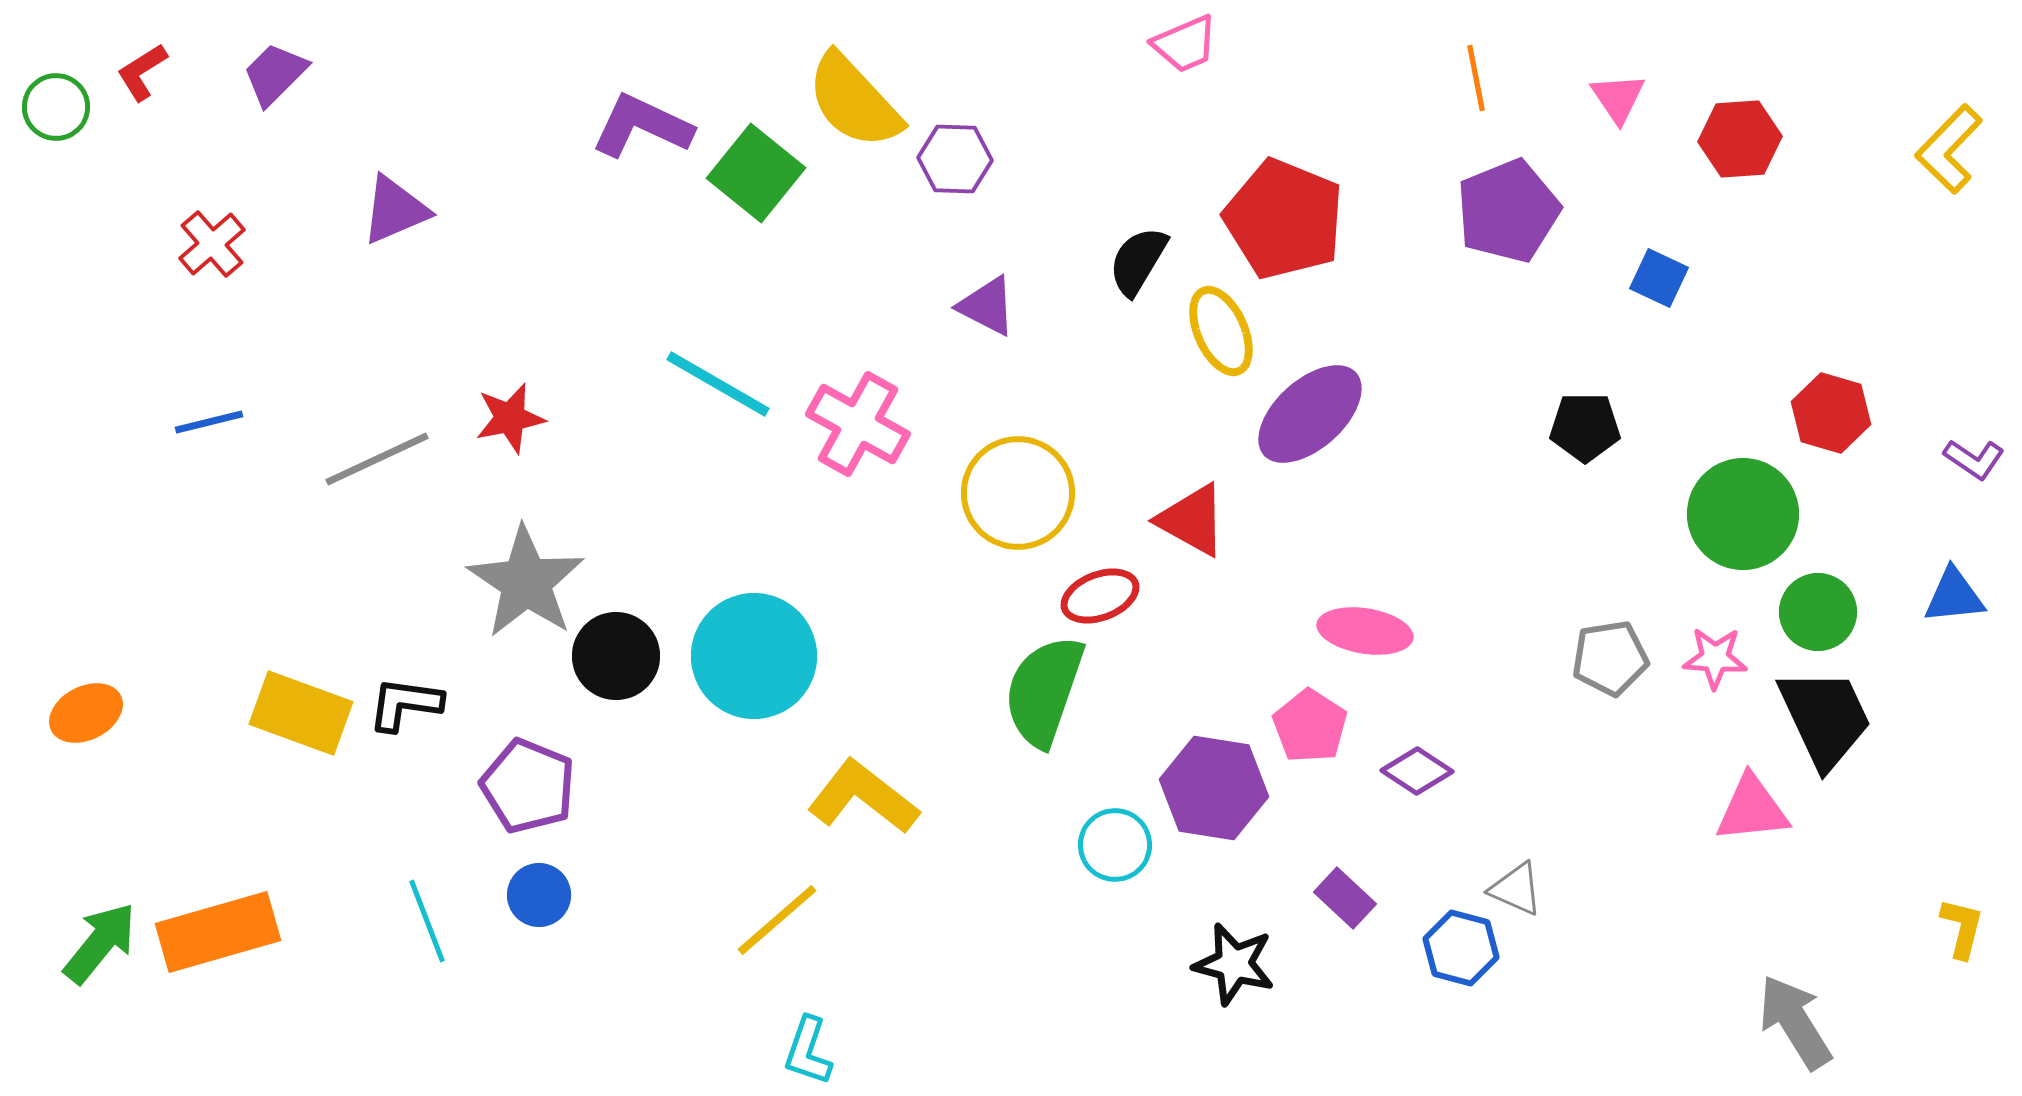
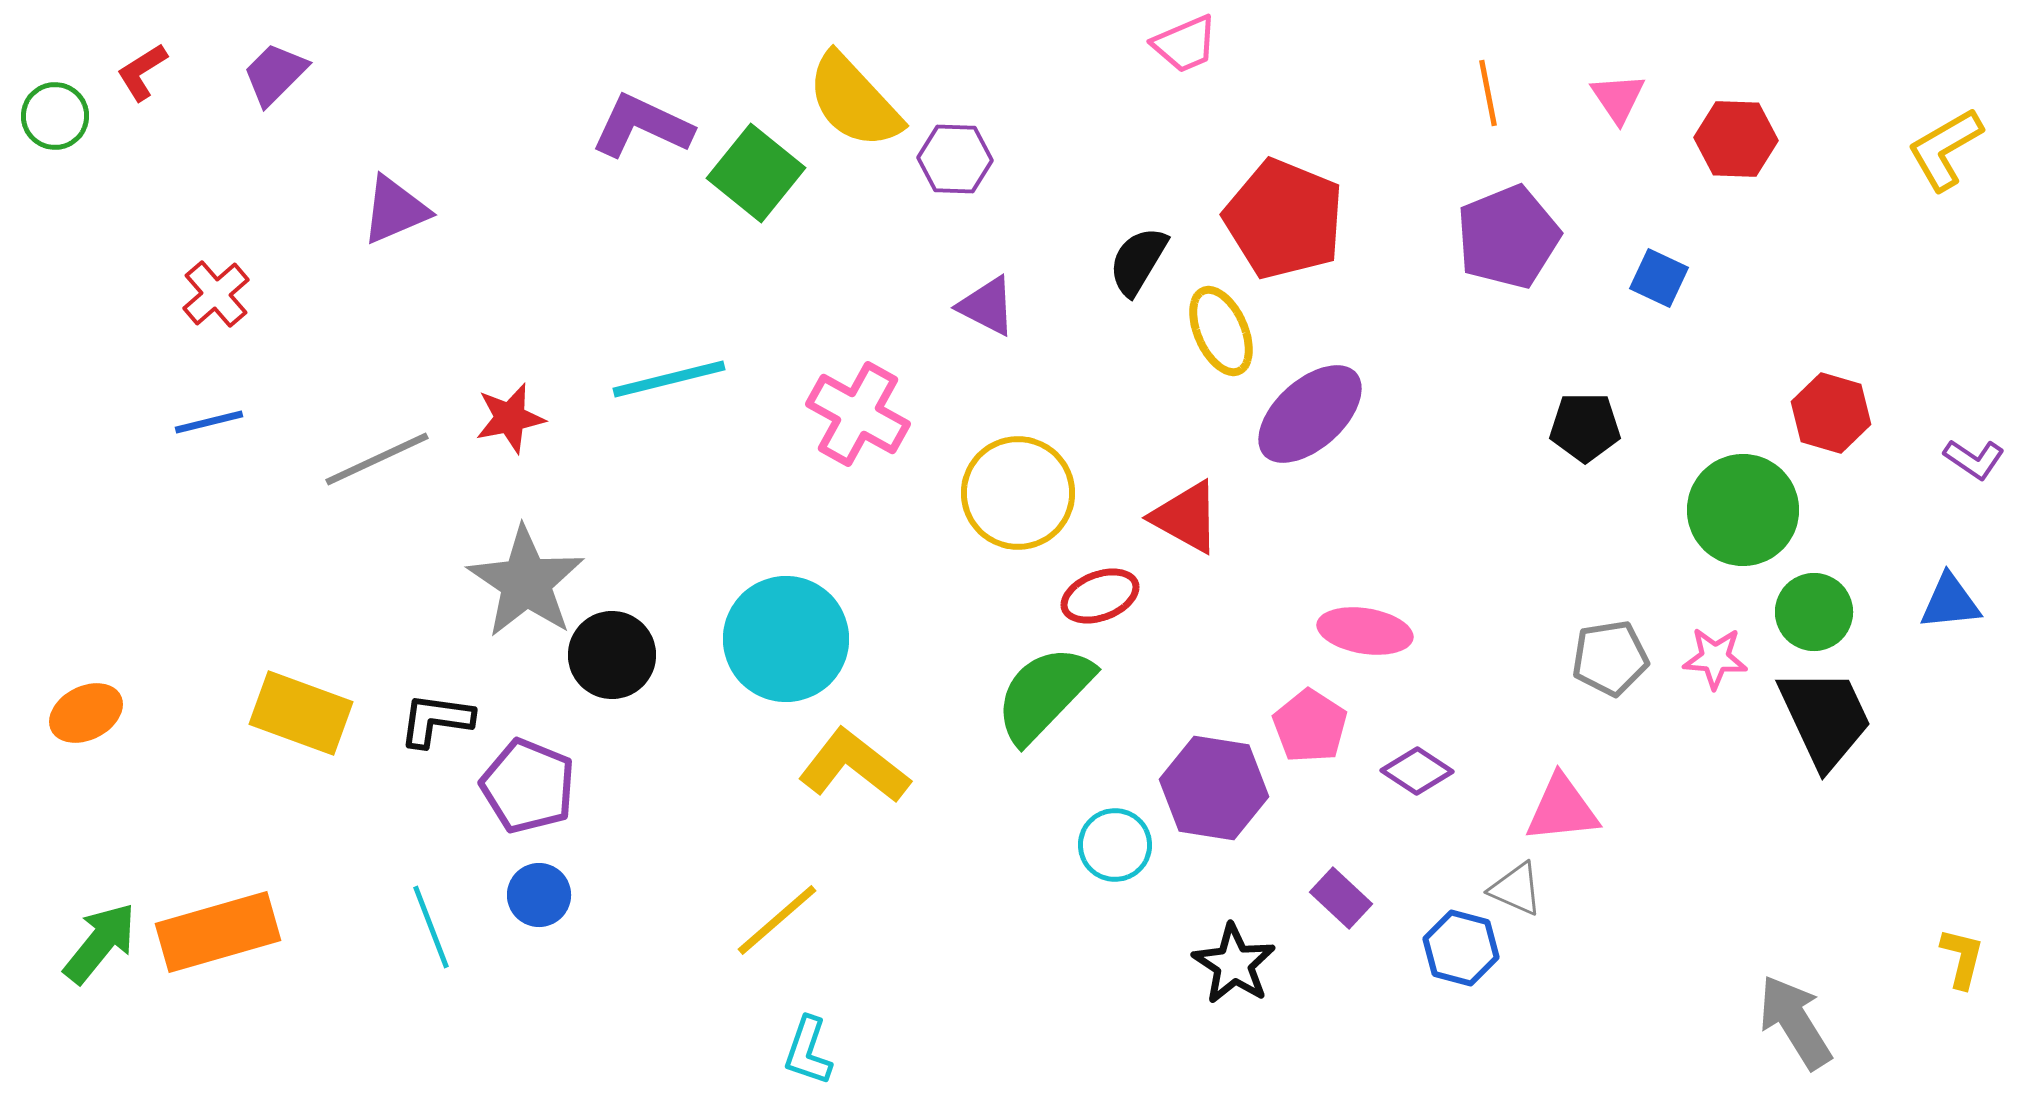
orange line at (1476, 78): moved 12 px right, 15 px down
green circle at (56, 107): moved 1 px left, 9 px down
red hexagon at (1740, 139): moved 4 px left; rotated 6 degrees clockwise
yellow L-shape at (1949, 149): moved 4 px left; rotated 16 degrees clockwise
purple pentagon at (1508, 211): moved 26 px down
red cross at (212, 244): moved 4 px right, 50 px down
cyan line at (718, 384): moved 49 px left, 5 px up; rotated 44 degrees counterclockwise
pink cross at (858, 424): moved 10 px up
green circle at (1743, 514): moved 4 px up
red triangle at (1192, 520): moved 6 px left, 3 px up
blue triangle at (1954, 596): moved 4 px left, 6 px down
green circle at (1818, 612): moved 4 px left
black circle at (616, 656): moved 4 px left, 1 px up
cyan circle at (754, 656): moved 32 px right, 17 px up
green semicircle at (1044, 691): moved 3 px down; rotated 25 degrees clockwise
black L-shape at (405, 704): moved 31 px right, 16 px down
yellow L-shape at (863, 797): moved 9 px left, 31 px up
pink triangle at (1752, 809): moved 190 px left
purple rectangle at (1345, 898): moved 4 px left
cyan line at (427, 921): moved 4 px right, 6 px down
yellow L-shape at (1962, 928): moved 30 px down
black star at (1234, 964): rotated 18 degrees clockwise
